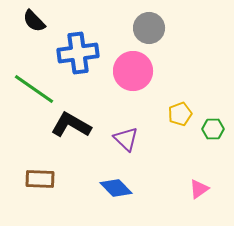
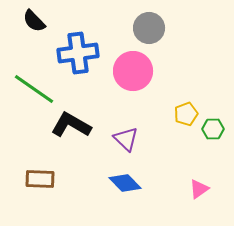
yellow pentagon: moved 6 px right
blue diamond: moved 9 px right, 5 px up
